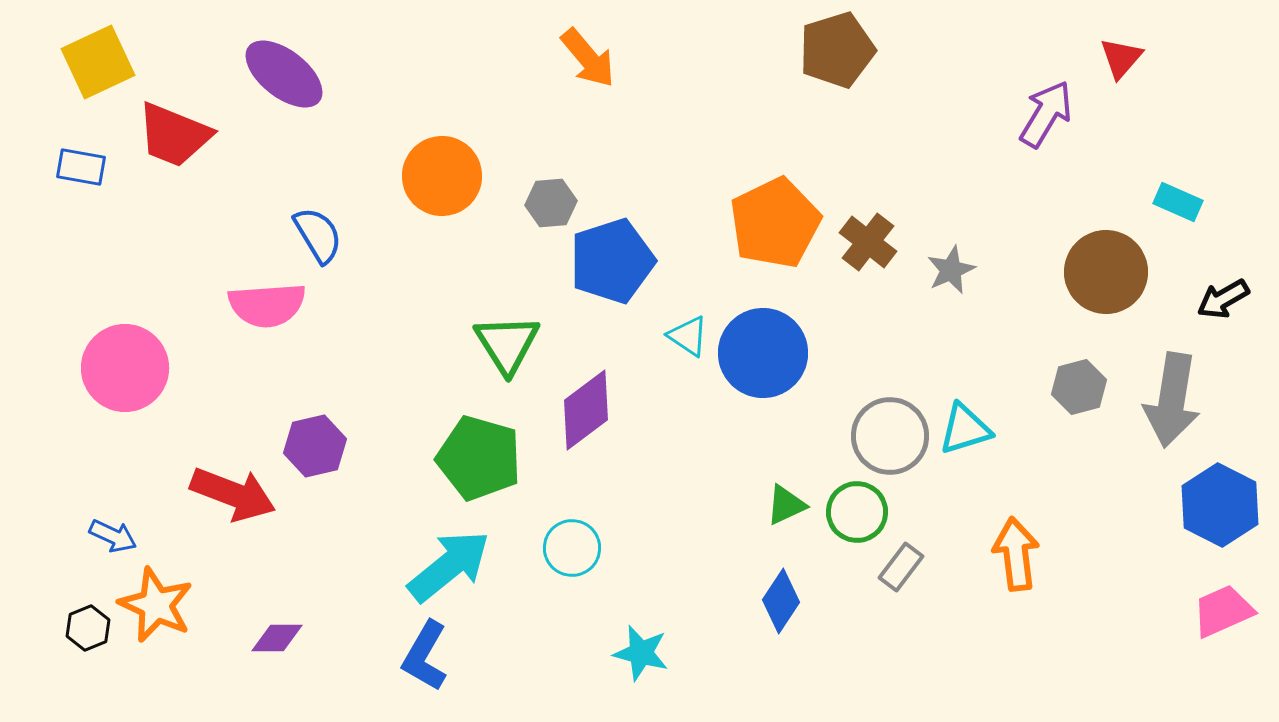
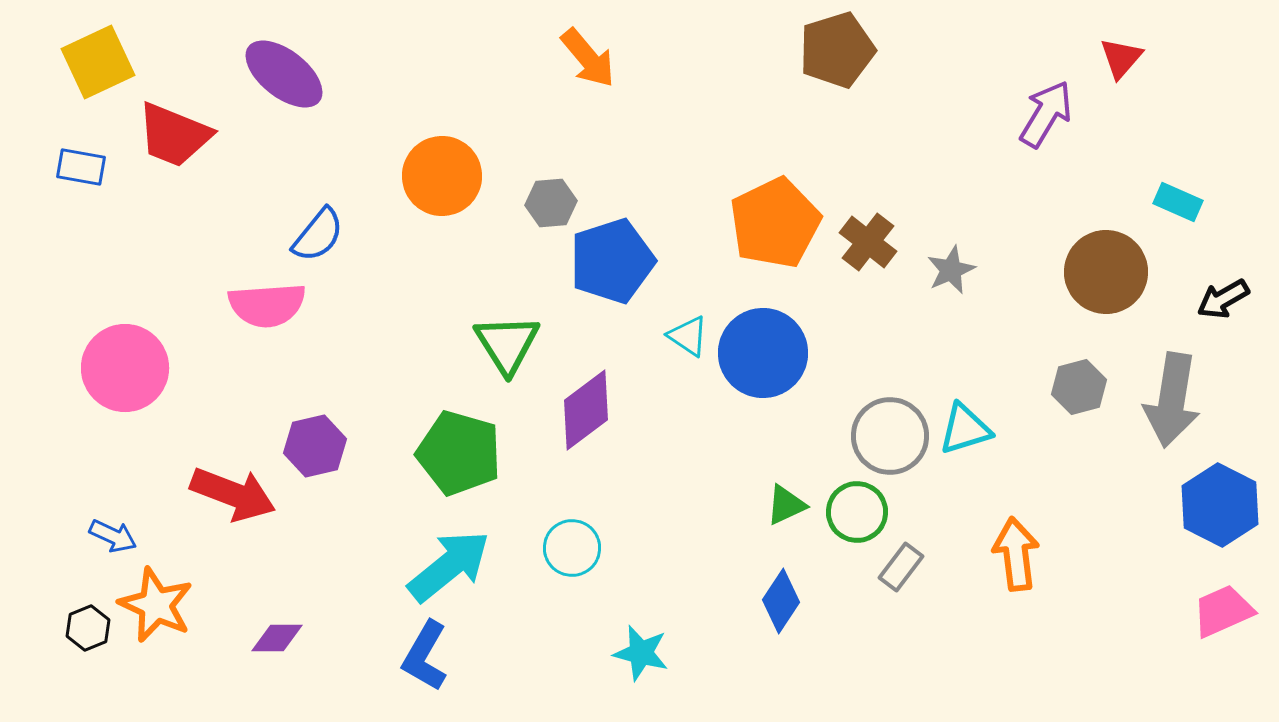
blue semicircle at (318, 235): rotated 70 degrees clockwise
green pentagon at (479, 458): moved 20 px left, 5 px up
